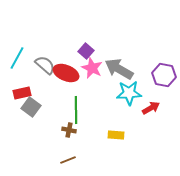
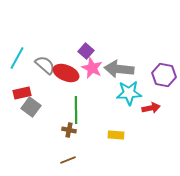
gray arrow: rotated 24 degrees counterclockwise
red arrow: rotated 18 degrees clockwise
